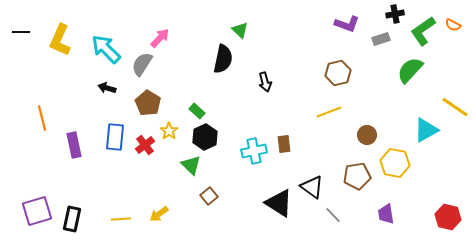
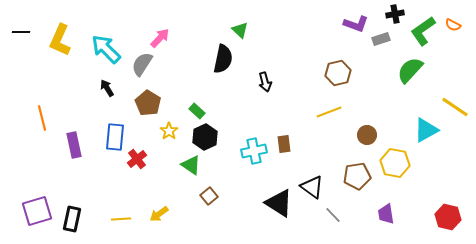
purple L-shape at (347, 24): moved 9 px right
black arrow at (107, 88): rotated 42 degrees clockwise
red cross at (145, 145): moved 8 px left, 14 px down
green triangle at (191, 165): rotated 10 degrees counterclockwise
